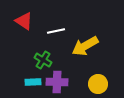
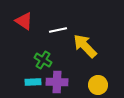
white line: moved 2 px right, 1 px up
yellow arrow: rotated 76 degrees clockwise
yellow circle: moved 1 px down
